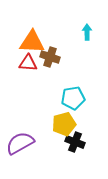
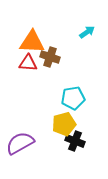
cyan arrow: rotated 56 degrees clockwise
black cross: moved 1 px up
